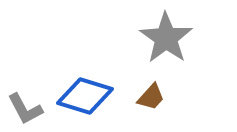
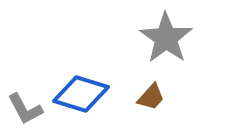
blue diamond: moved 4 px left, 2 px up
